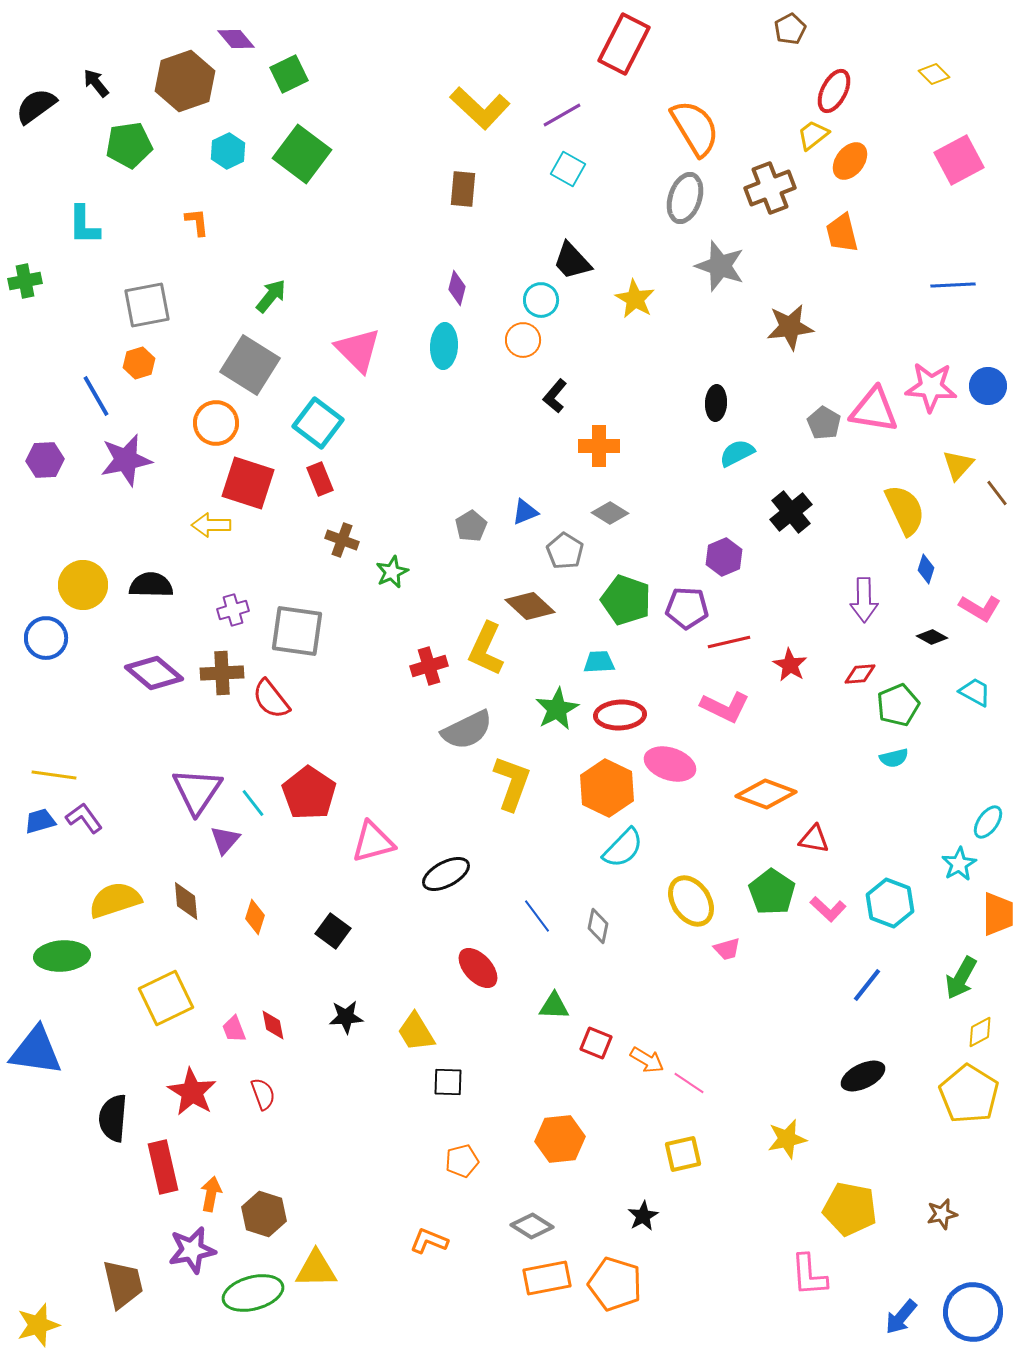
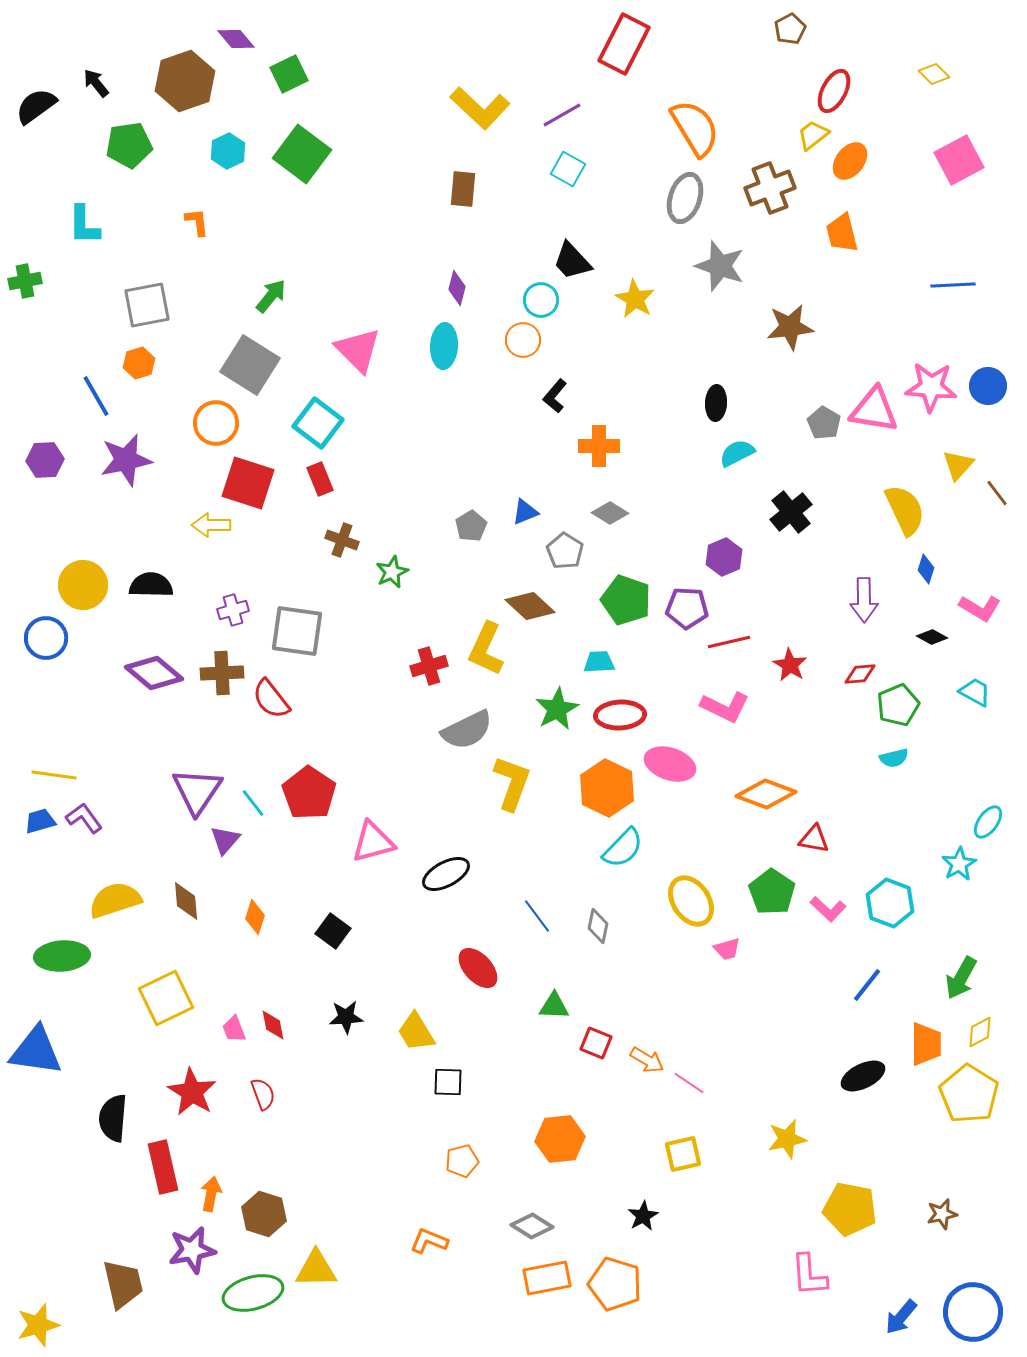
orange trapezoid at (998, 914): moved 72 px left, 130 px down
